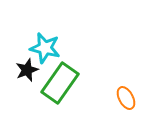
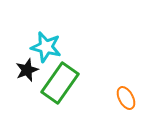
cyan star: moved 1 px right, 1 px up
